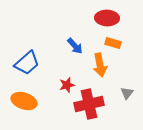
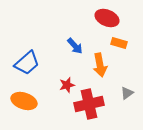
red ellipse: rotated 20 degrees clockwise
orange rectangle: moved 6 px right
gray triangle: rotated 16 degrees clockwise
